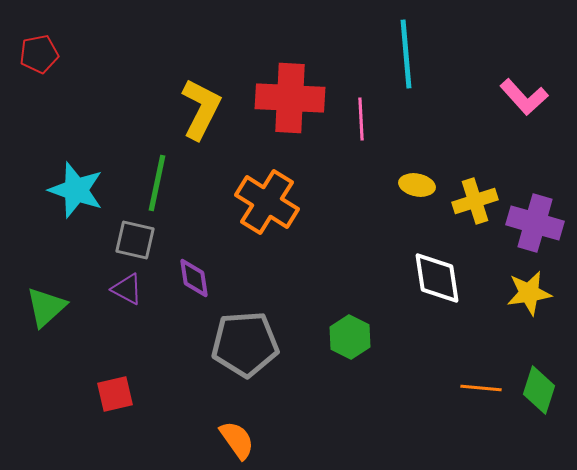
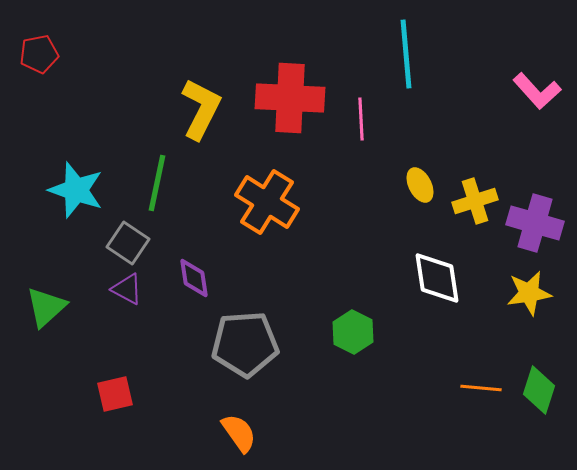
pink L-shape: moved 13 px right, 6 px up
yellow ellipse: moved 3 px right; rotated 52 degrees clockwise
gray square: moved 7 px left, 3 px down; rotated 21 degrees clockwise
green hexagon: moved 3 px right, 5 px up
orange semicircle: moved 2 px right, 7 px up
